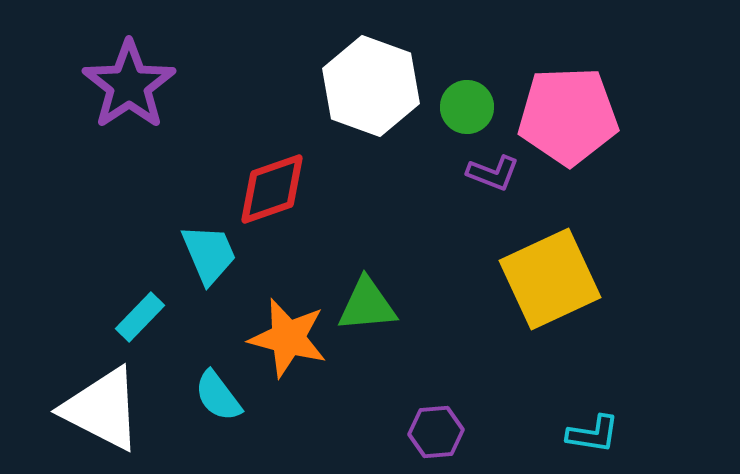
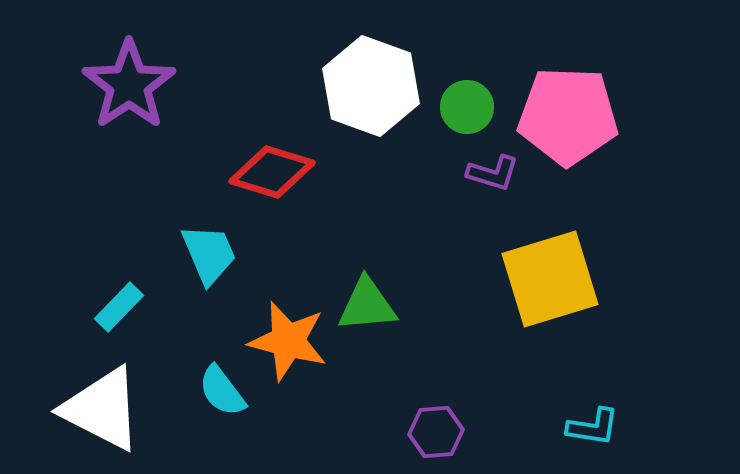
pink pentagon: rotated 4 degrees clockwise
purple L-shape: rotated 4 degrees counterclockwise
red diamond: moved 17 px up; rotated 36 degrees clockwise
yellow square: rotated 8 degrees clockwise
cyan rectangle: moved 21 px left, 10 px up
orange star: moved 3 px down
cyan semicircle: moved 4 px right, 5 px up
cyan L-shape: moved 7 px up
